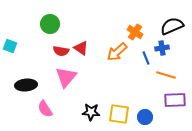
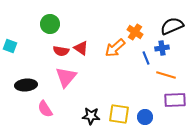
orange arrow: moved 2 px left, 4 px up
black star: moved 4 px down
